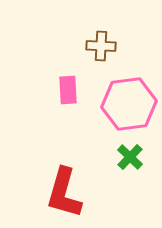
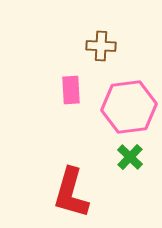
pink rectangle: moved 3 px right
pink hexagon: moved 3 px down
red L-shape: moved 7 px right
